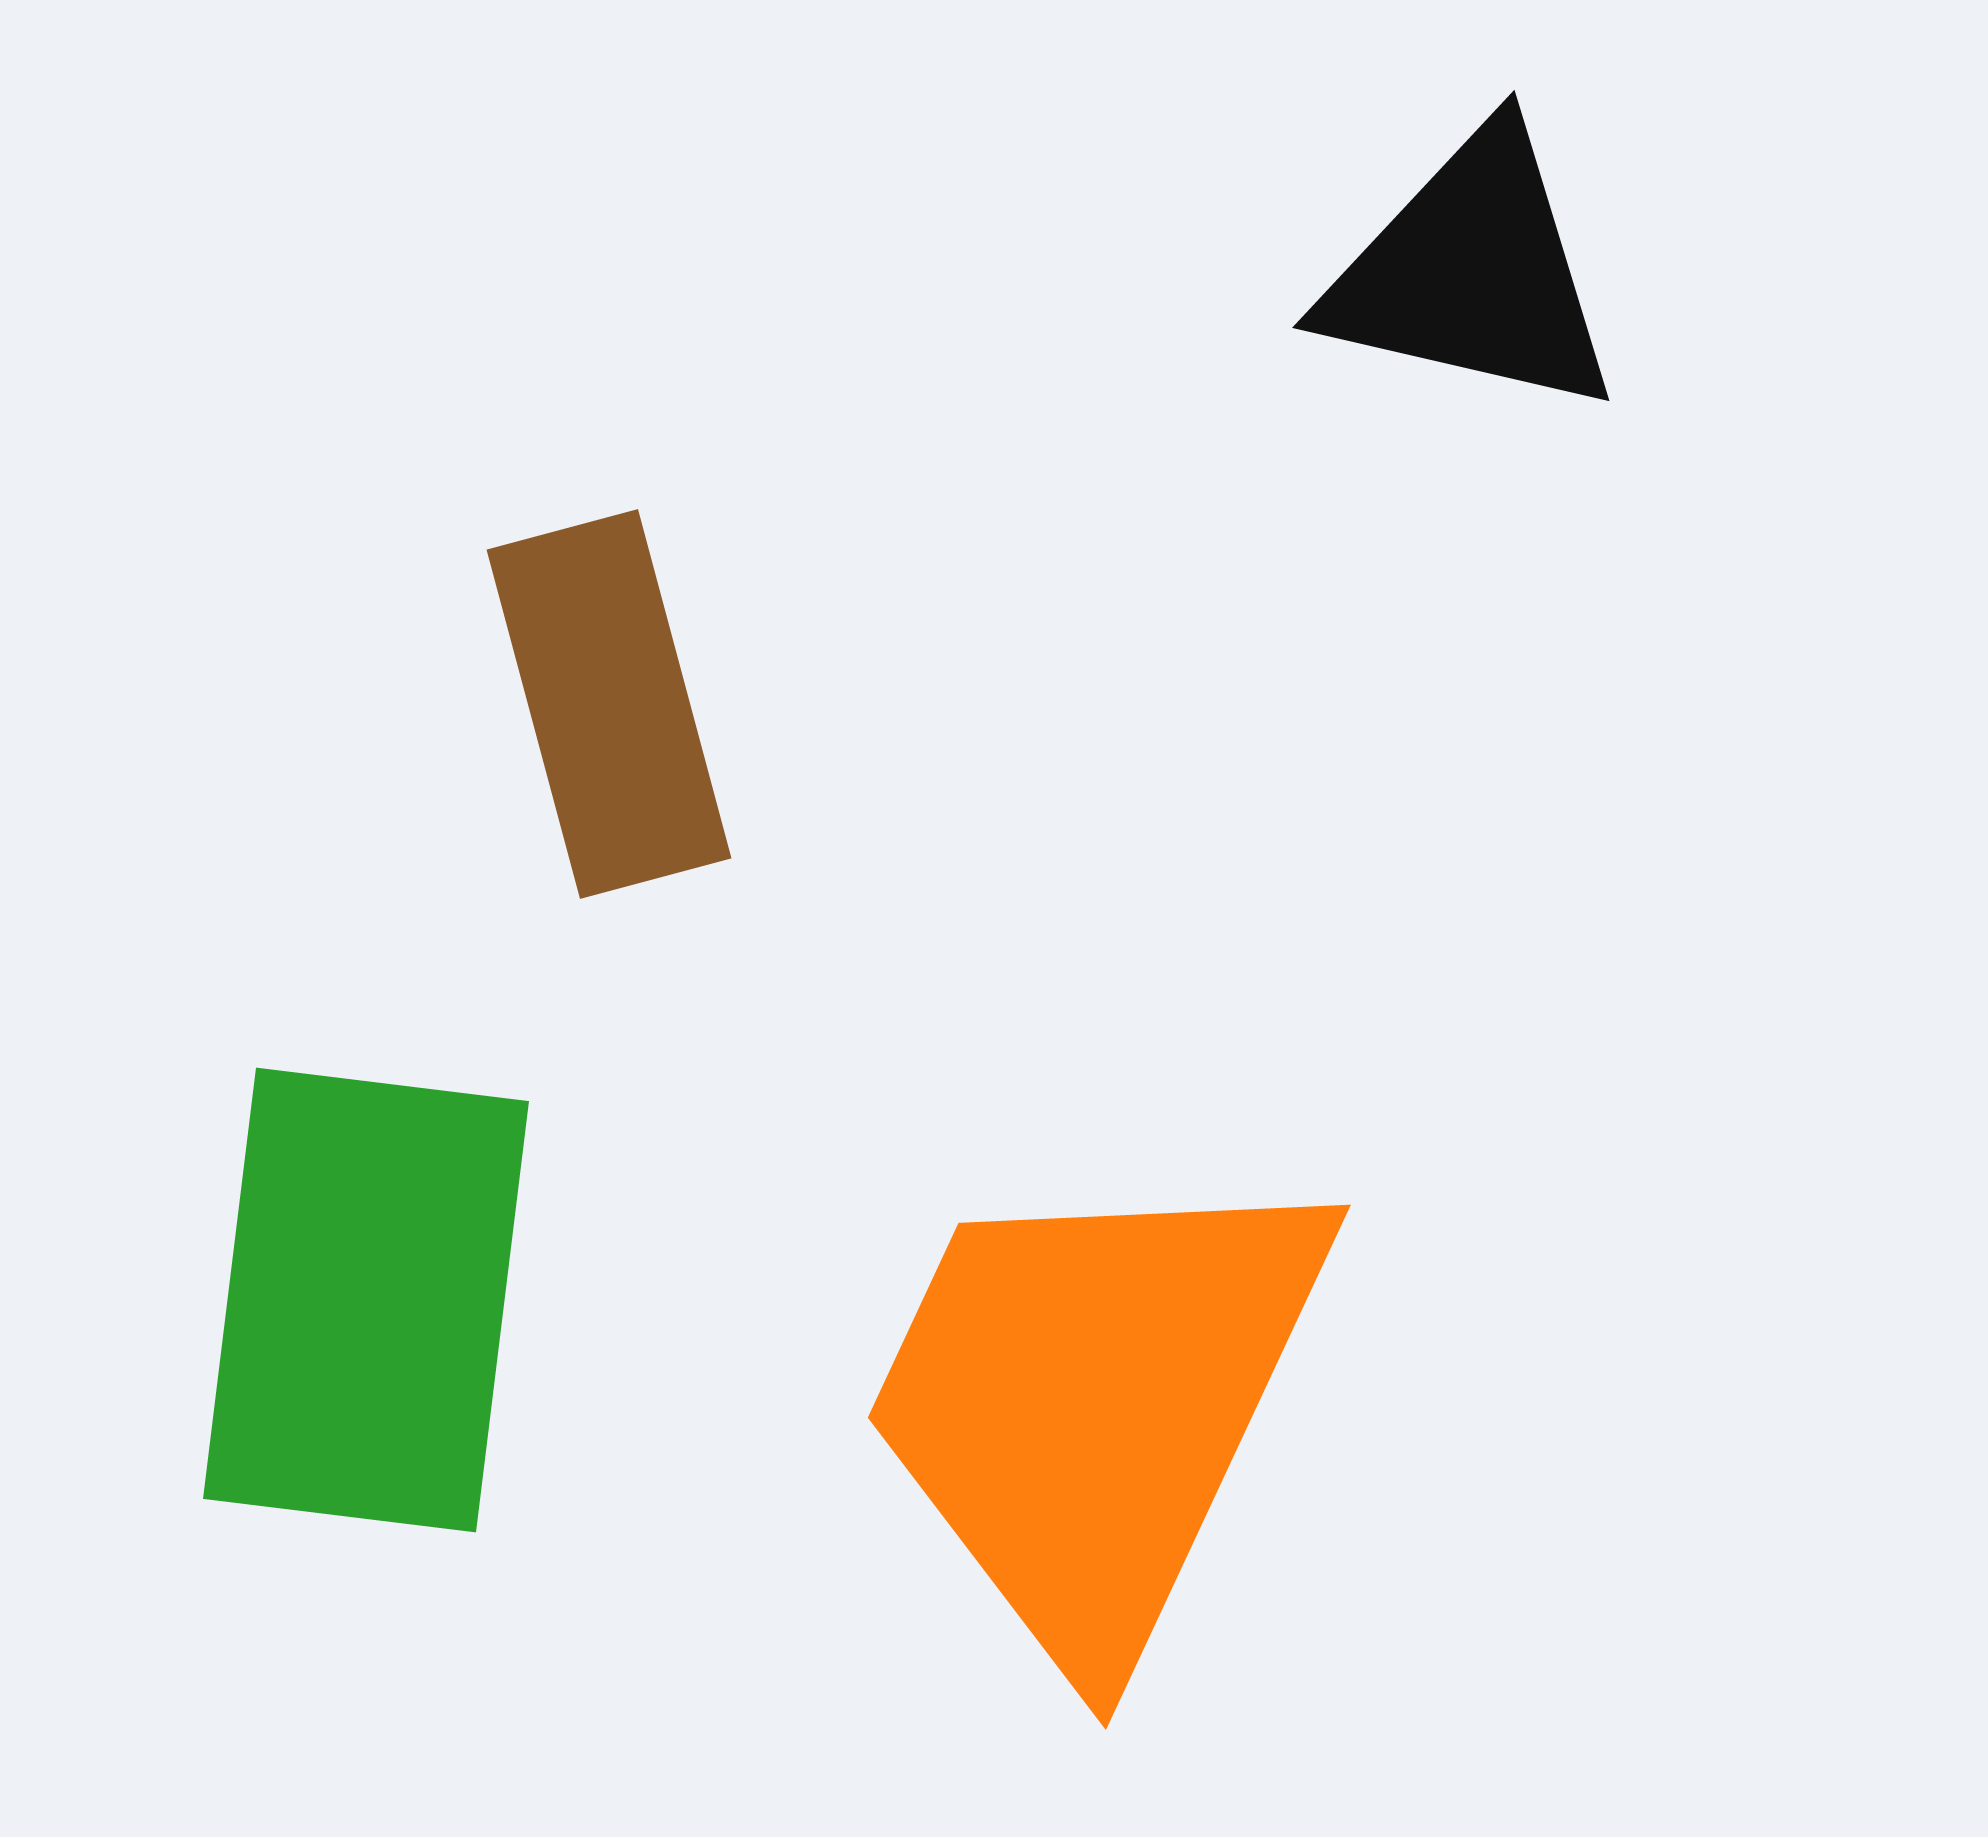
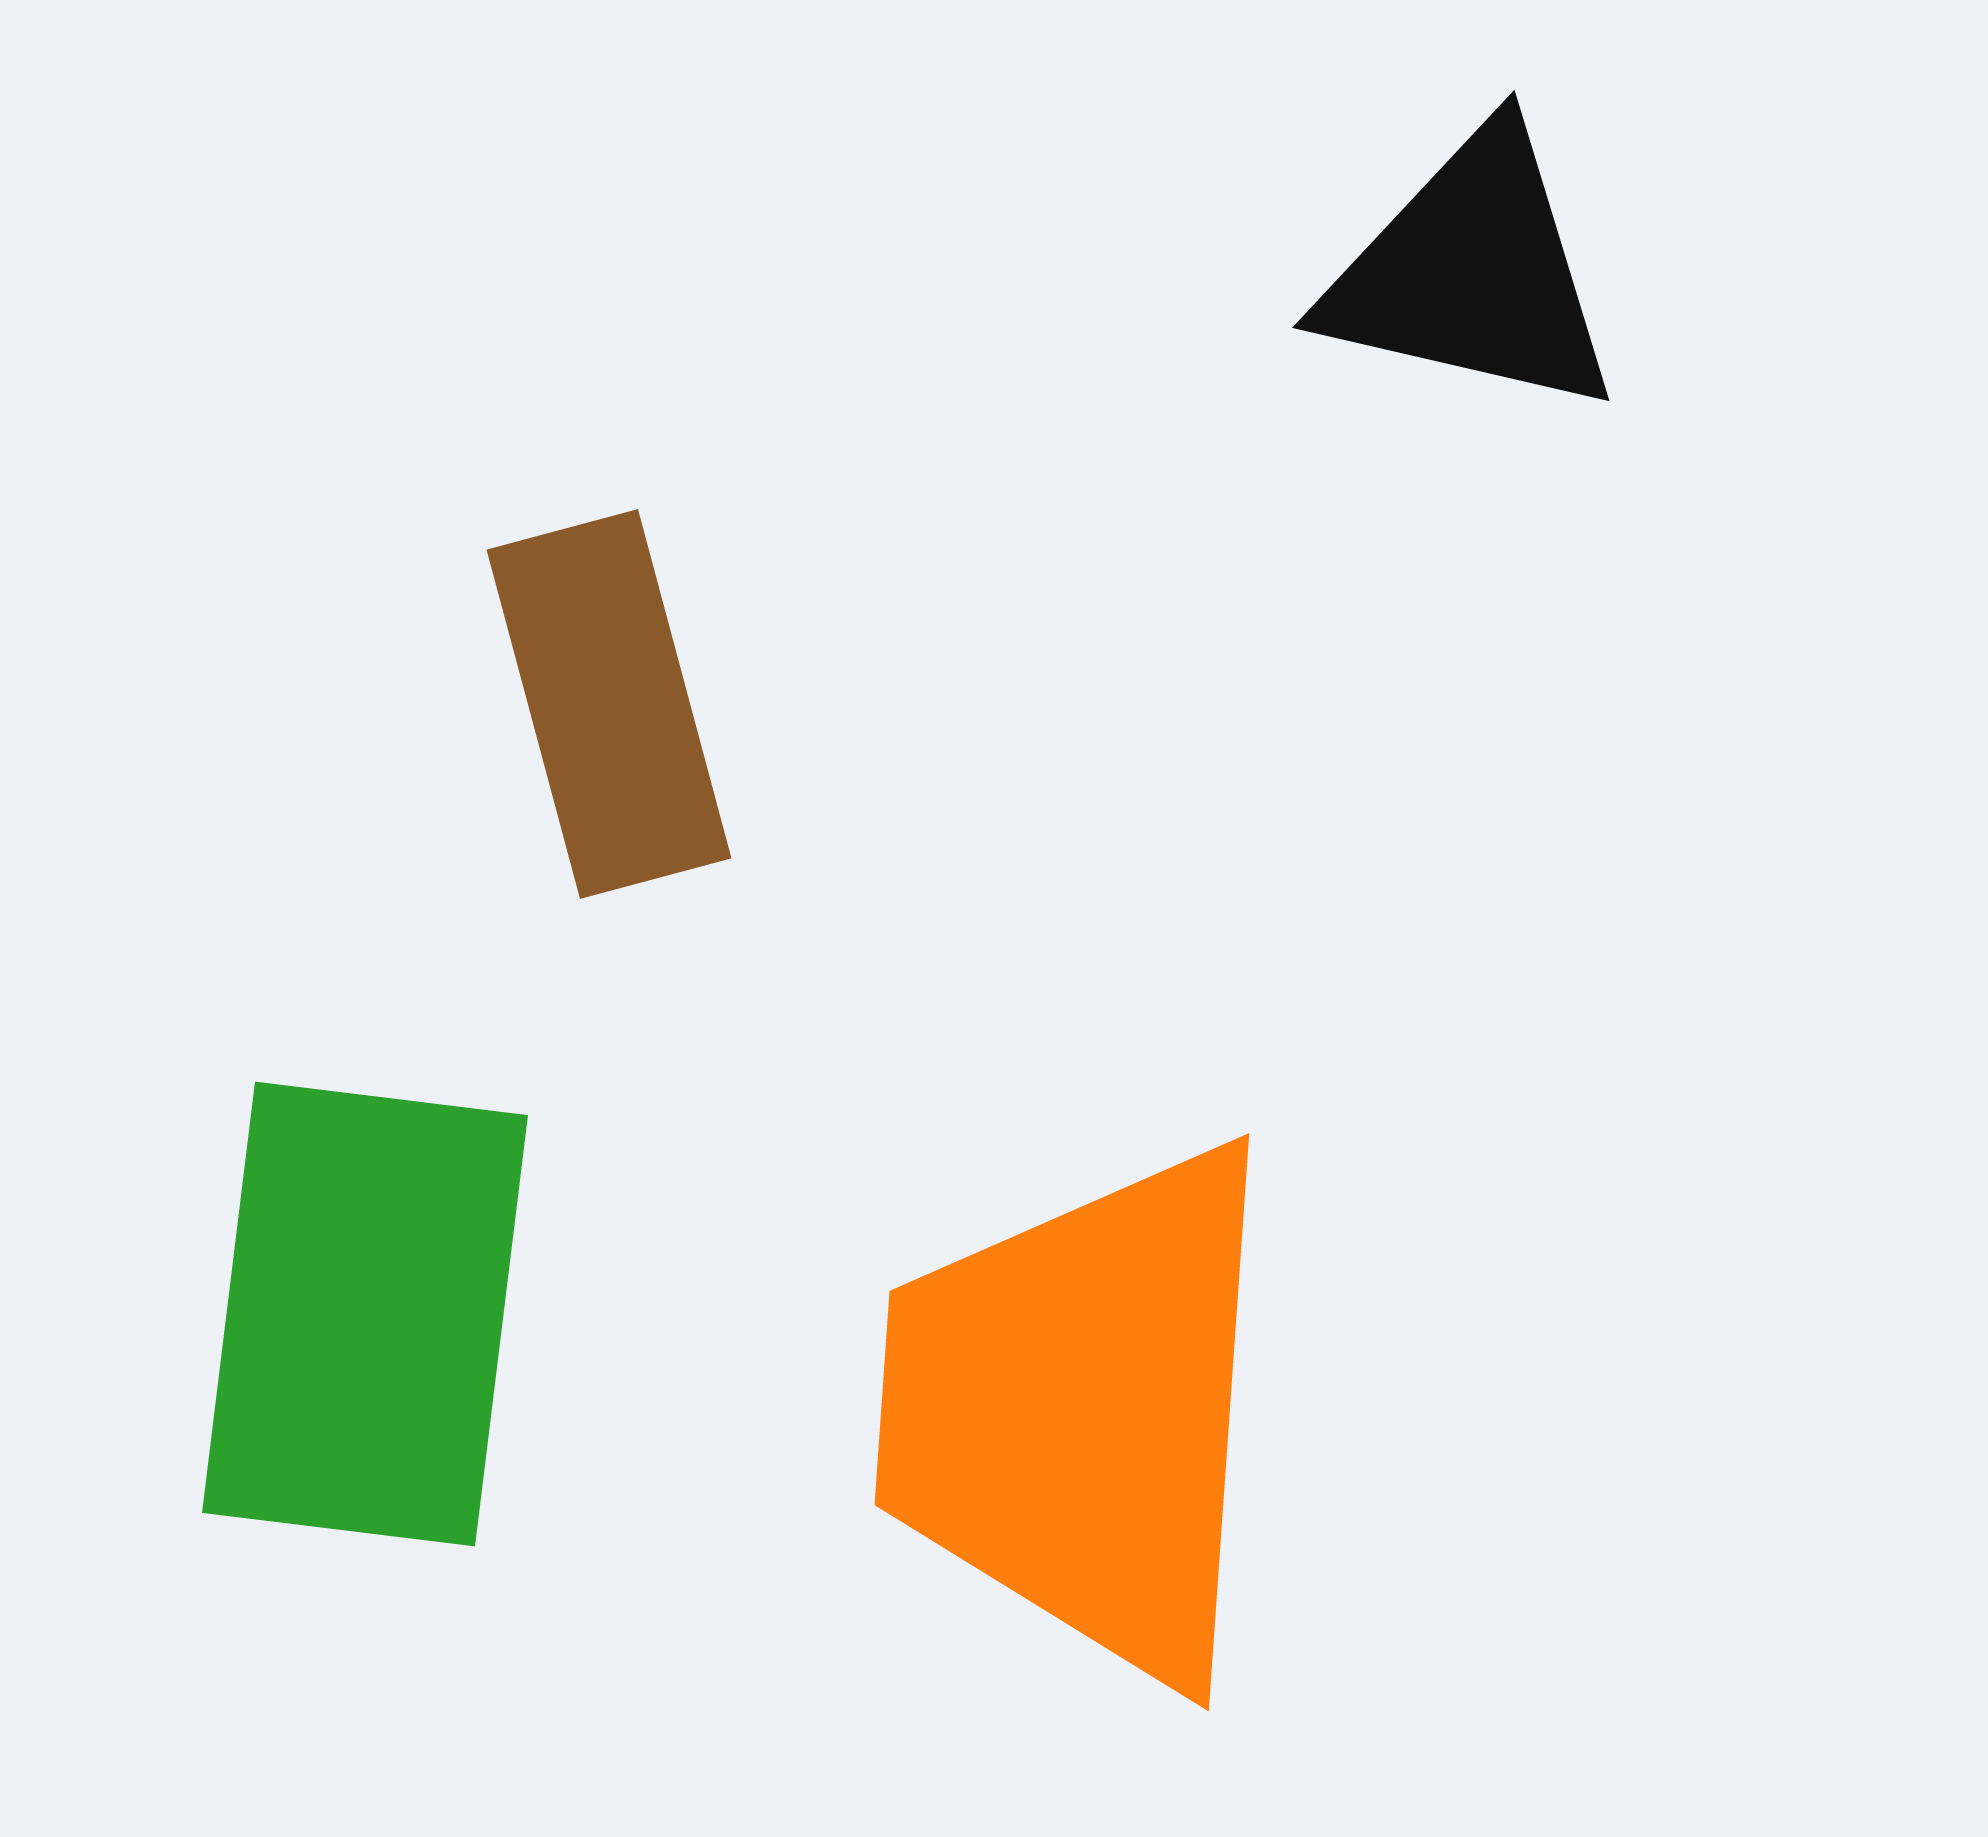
green rectangle: moved 1 px left, 14 px down
orange trapezoid: moved 13 px left, 7 px down; rotated 21 degrees counterclockwise
